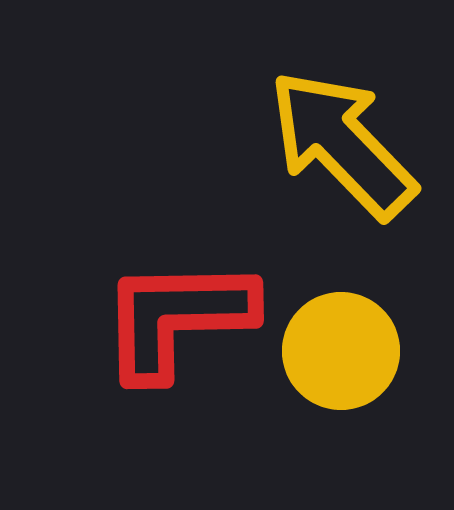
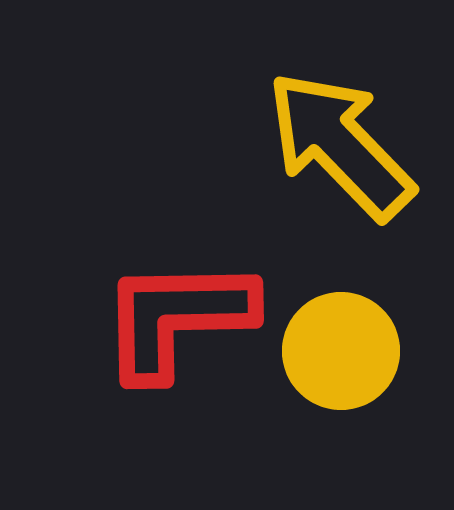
yellow arrow: moved 2 px left, 1 px down
